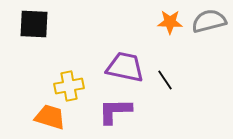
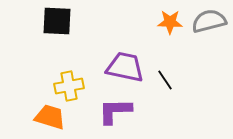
black square: moved 23 px right, 3 px up
